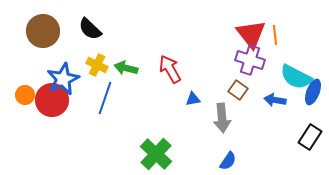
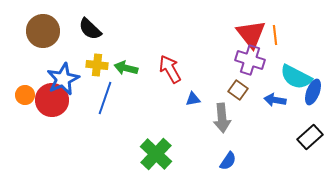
yellow cross: rotated 20 degrees counterclockwise
black rectangle: rotated 15 degrees clockwise
